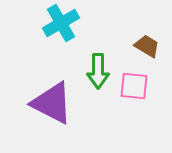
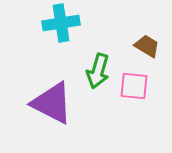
cyan cross: rotated 21 degrees clockwise
green arrow: rotated 16 degrees clockwise
